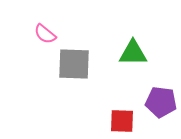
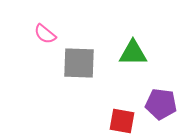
gray square: moved 5 px right, 1 px up
purple pentagon: moved 2 px down
red square: rotated 8 degrees clockwise
